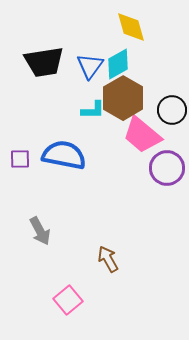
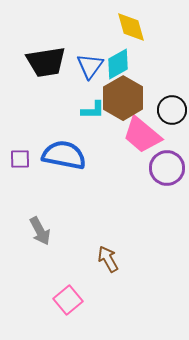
black trapezoid: moved 2 px right
